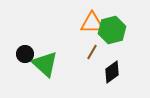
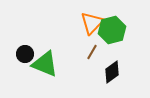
orange triangle: rotated 45 degrees counterclockwise
green triangle: rotated 20 degrees counterclockwise
